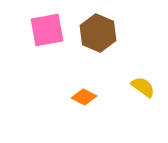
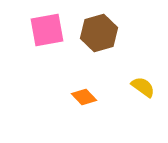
brown hexagon: moved 1 px right; rotated 21 degrees clockwise
orange diamond: rotated 20 degrees clockwise
